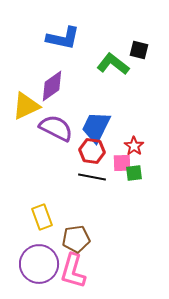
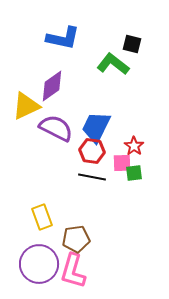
black square: moved 7 px left, 6 px up
